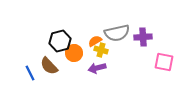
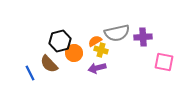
brown semicircle: moved 2 px up
